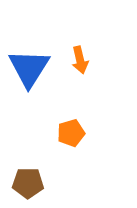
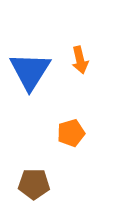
blue triangle: moved 1 px right, 3 px down
brown pentagon: moved 6 px right, 1 px down
